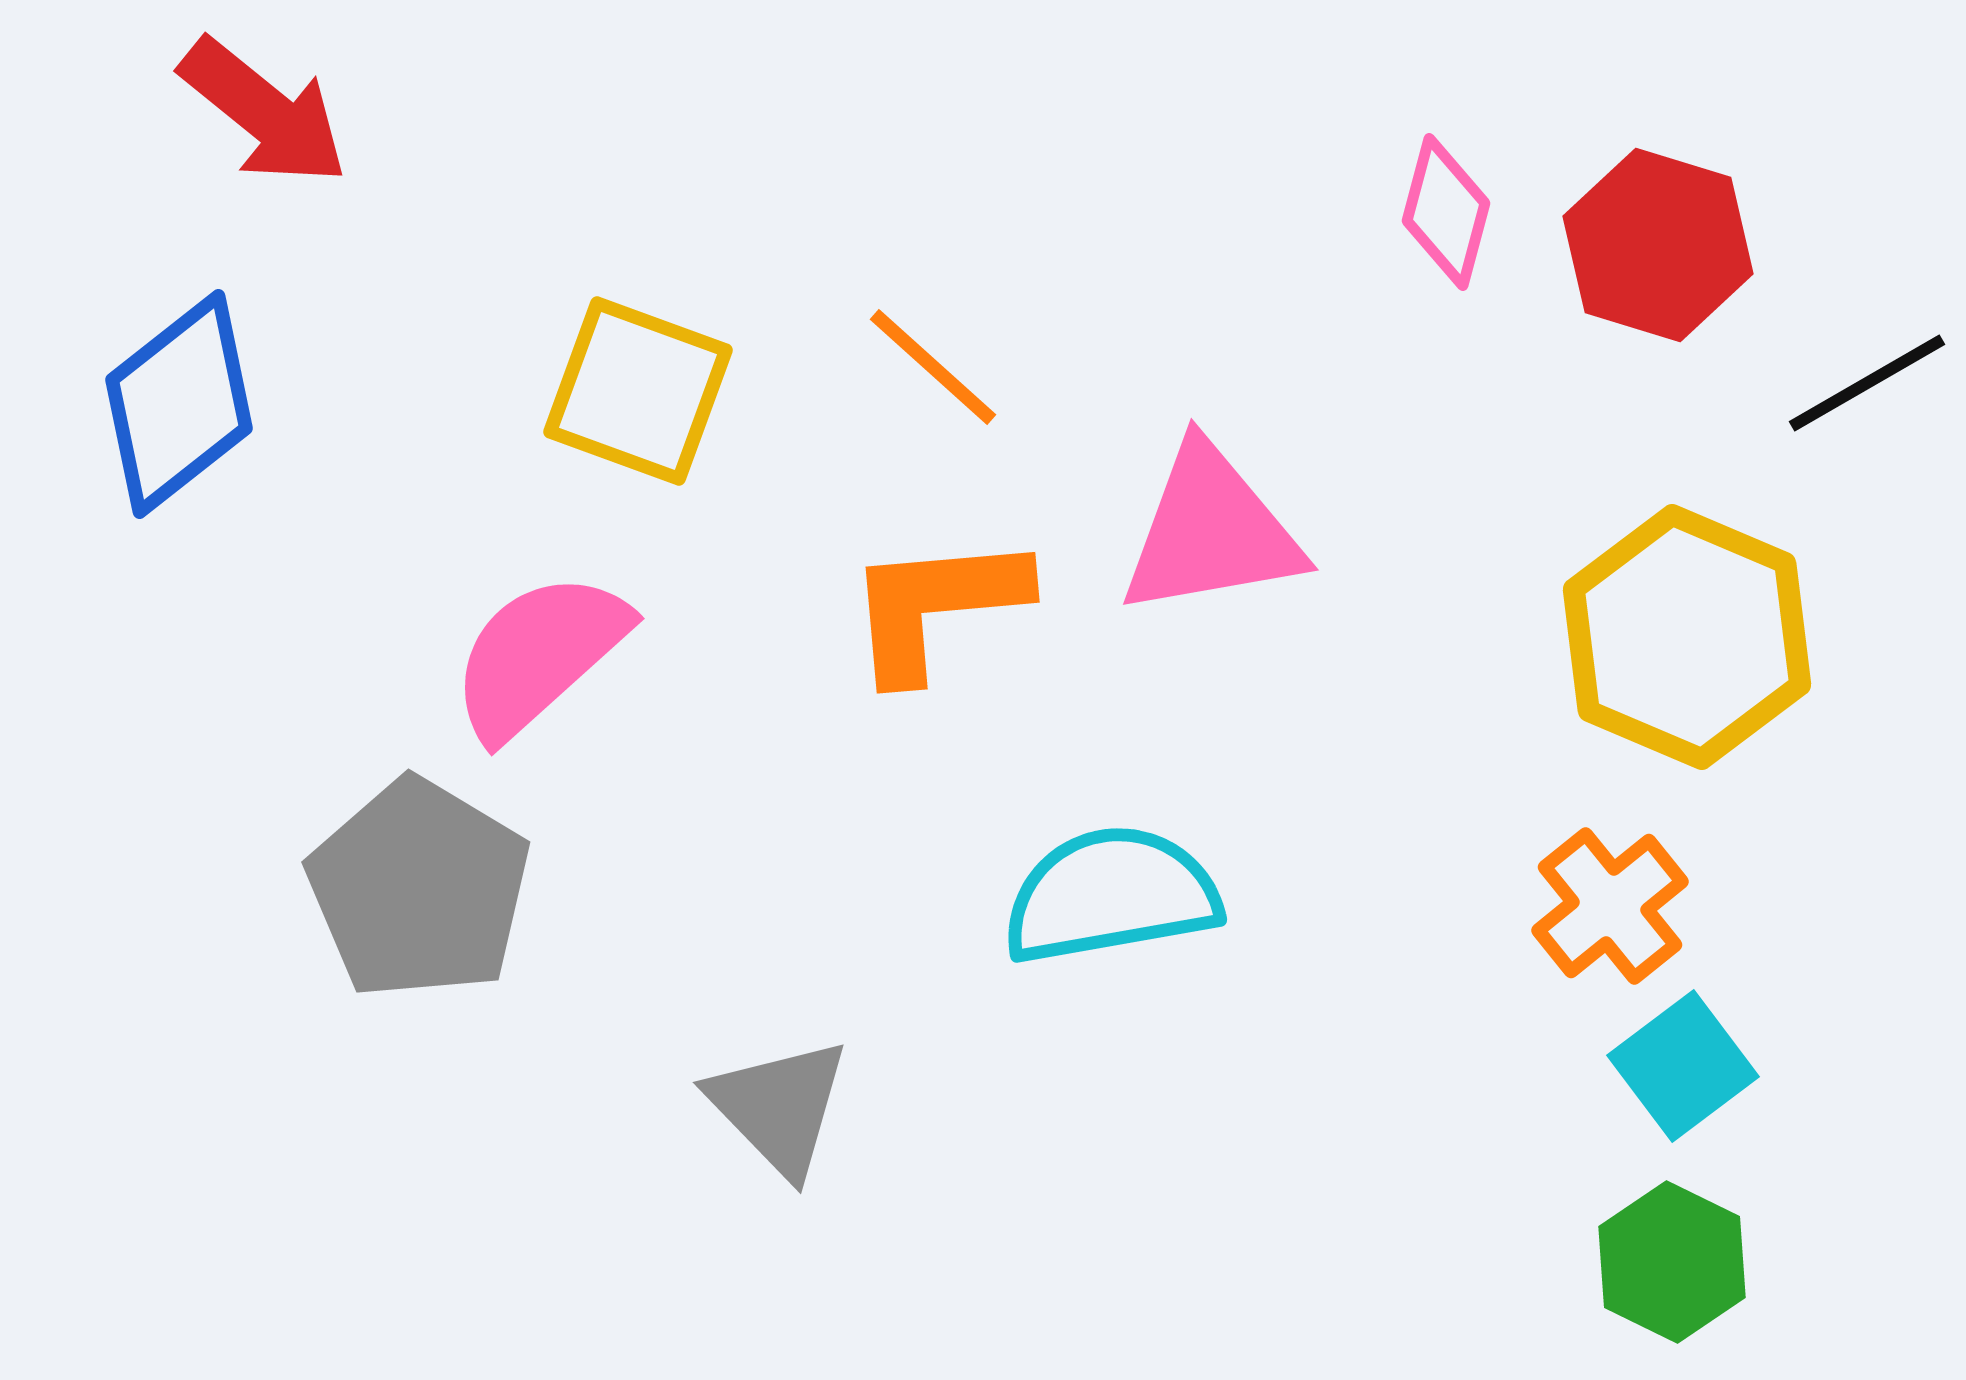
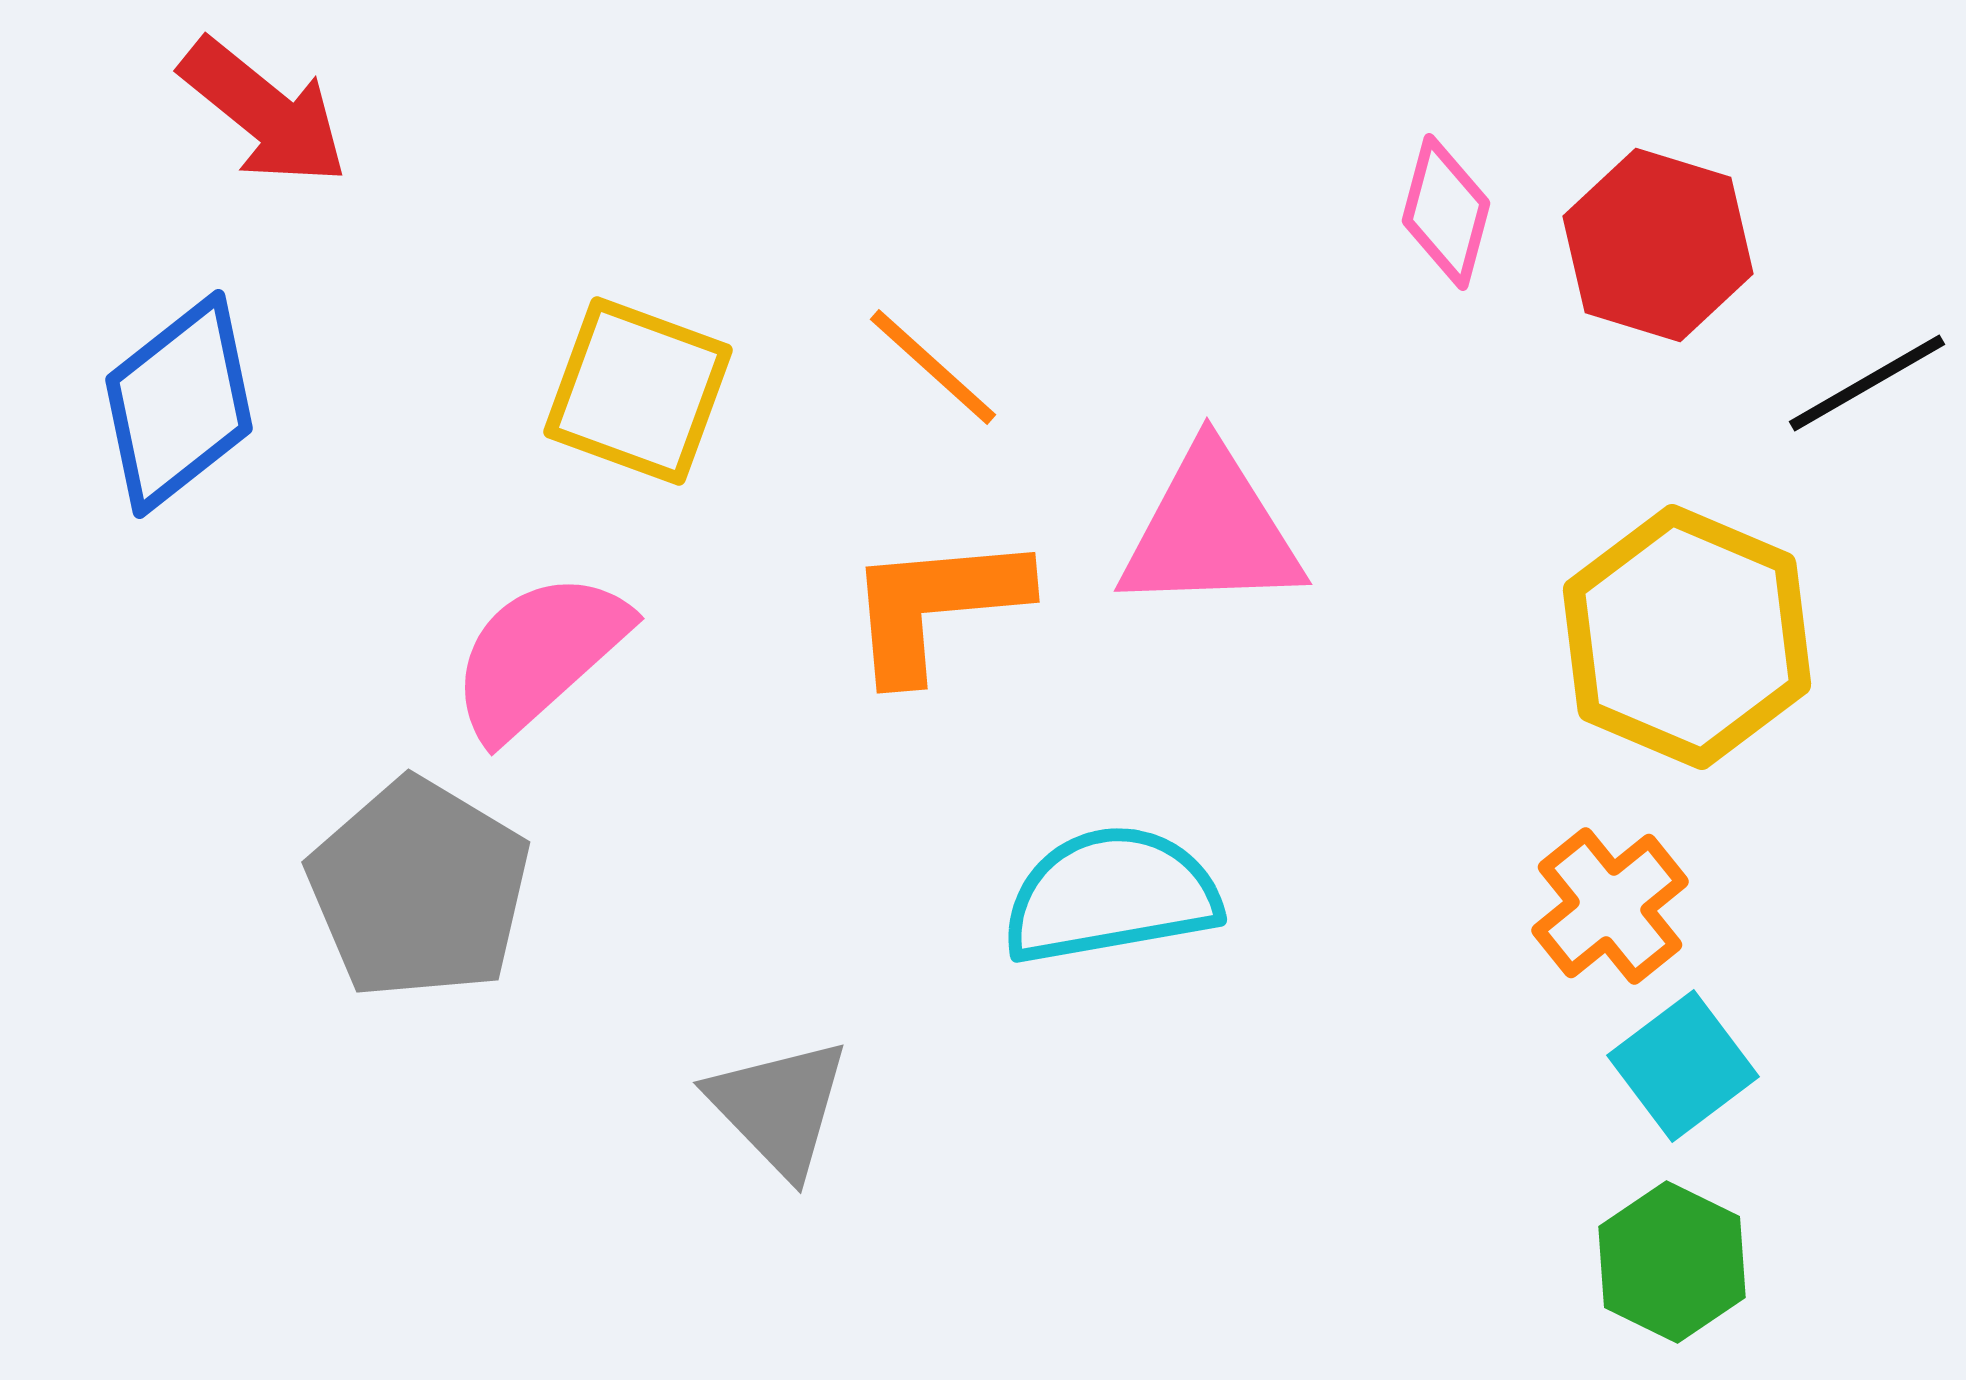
pink triangle: rotated 8 degrees clockwise
